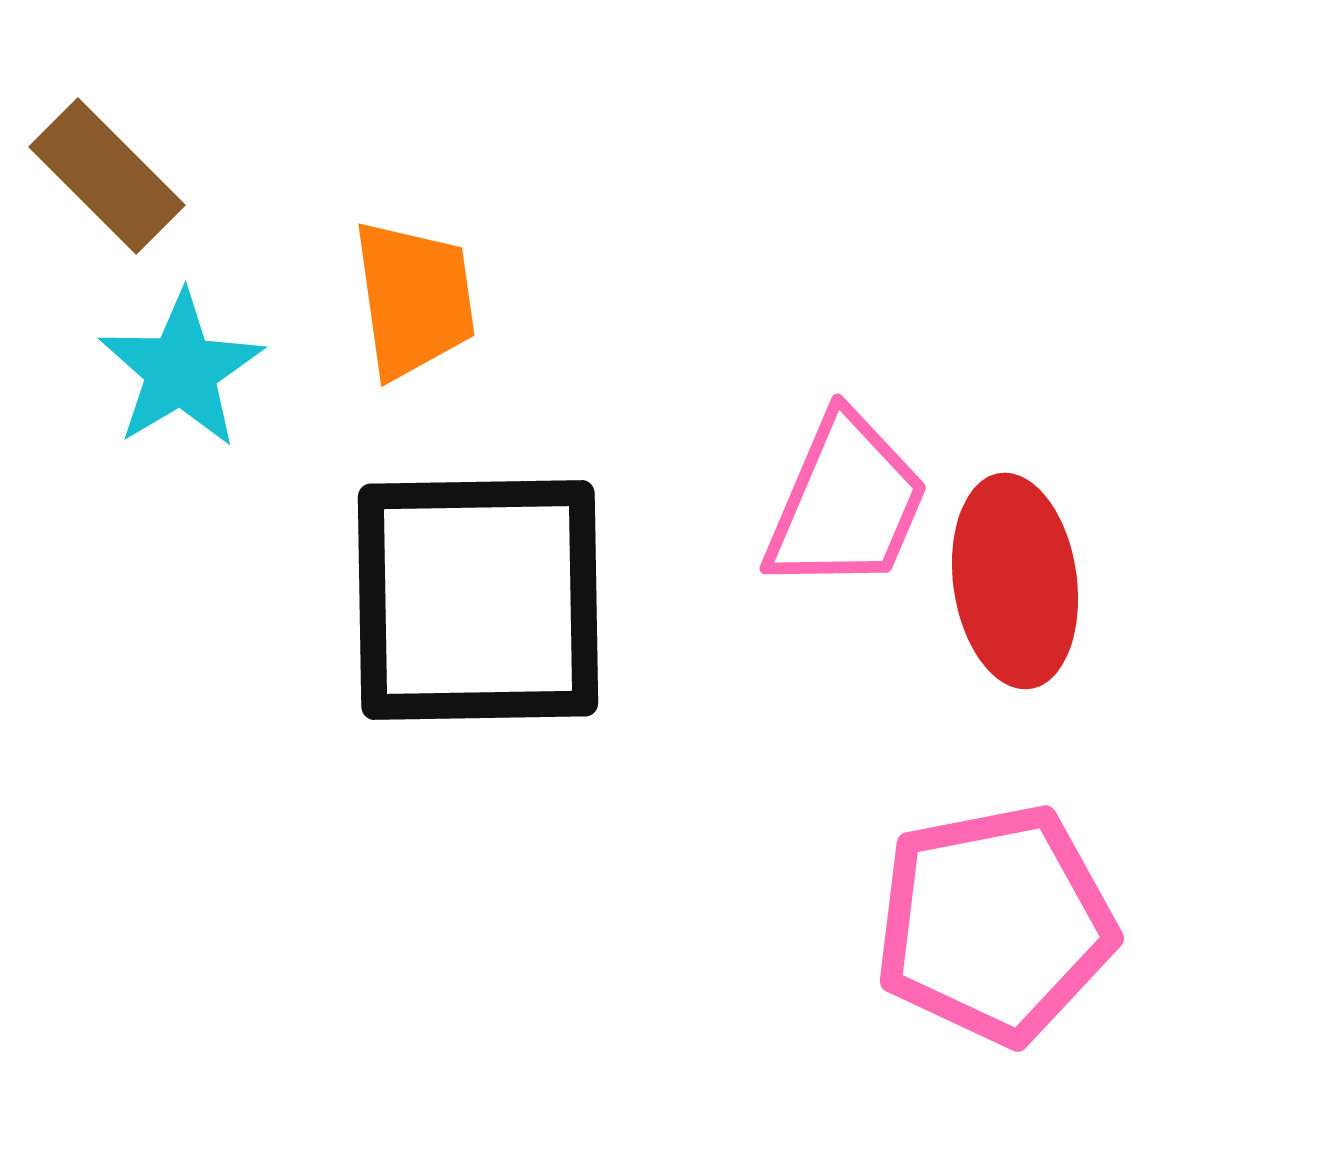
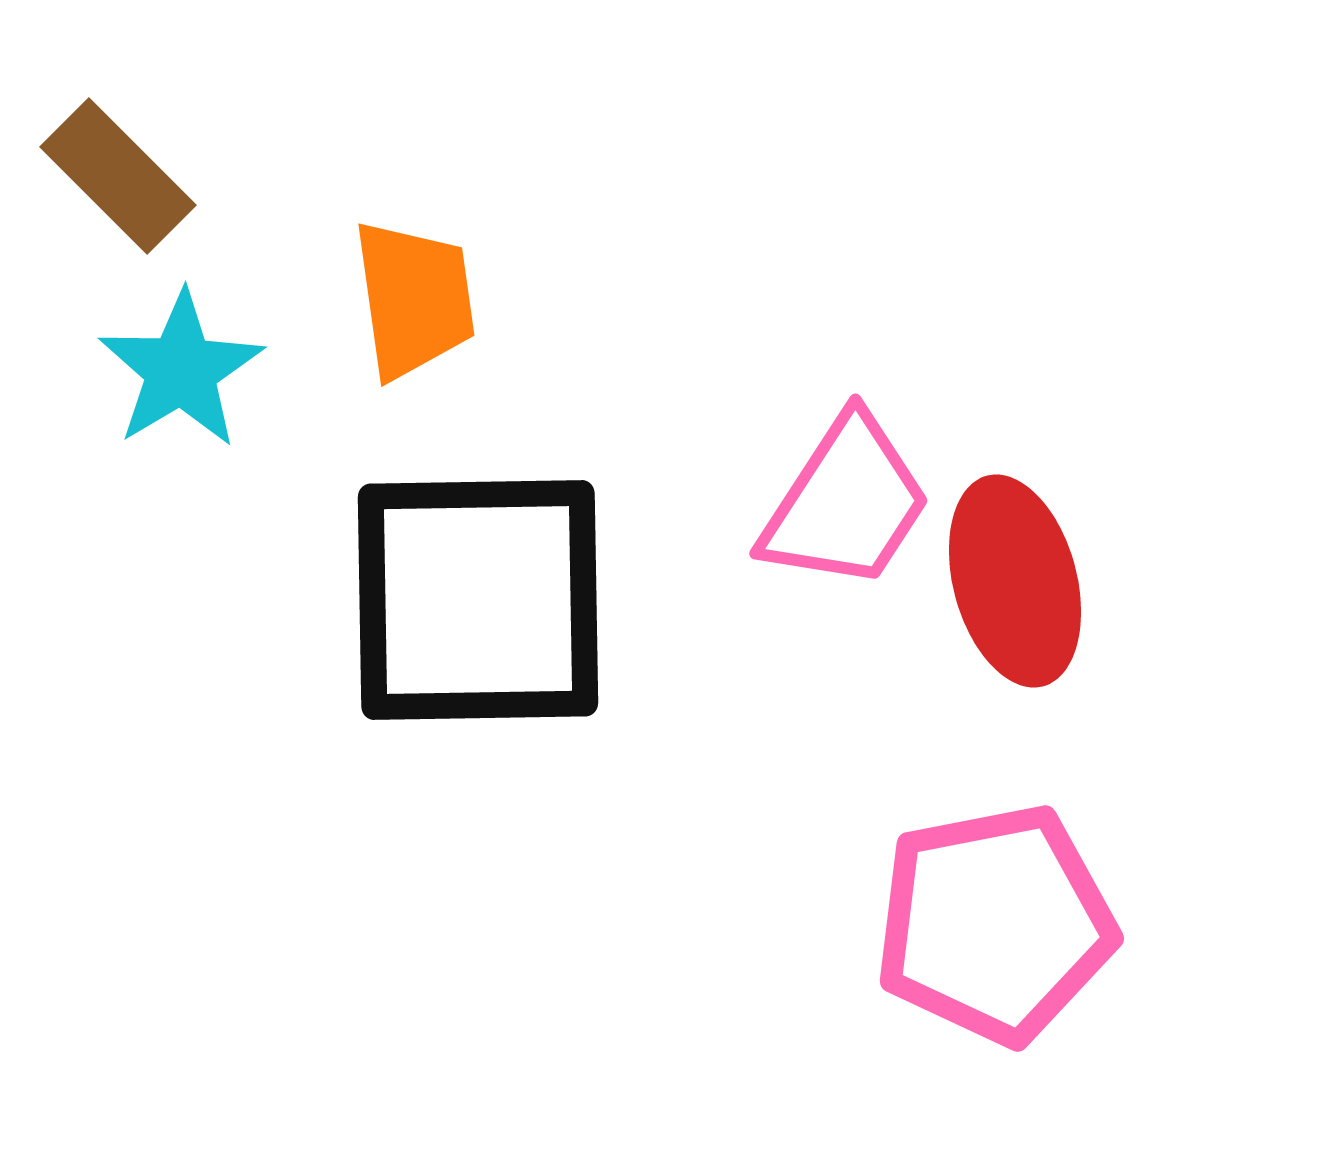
brown rectangle: moved 11 px right
pink trapezoid: rotated 10 degrees clockwise
red ellipse: rotated 7 degrees counterclockwise
